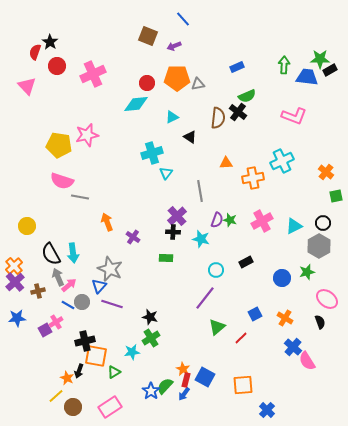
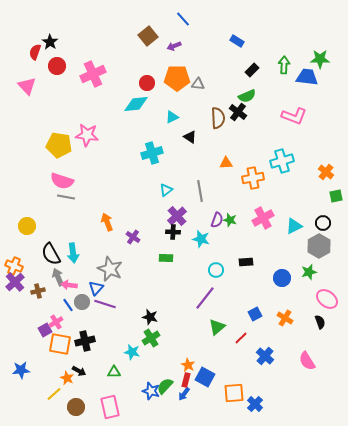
brown square at (148, 36): rotated 30 degrees clockwise
blue rectangle at (237, 67): moved 26 px up; rotated 56 degrees clockwise
black rectangle at (330, 70): moved 78 px left; rotated 16 degrees counterclockwise
gray triangle at (198, 84): rotated 16 degrees clockwise
brown semicircle at (218, 118): rotated 10 degrees counterclockwise
pink star at (87, 135): rotated 20 degrees clockwise
cyan cross at (282, 161): rotated 10 degrees clockwise
cyan triangle at (166, 173): moved 17 px down; rotated 16 degrees clockwise
gray line at (80, 197): moved 14 px left
pink cross at (262, 221): moved 1 px right, 3 px up
black rectangle at (246, 262): rotated 24 degrees clockwise
orange cross at (14, 266): rotated 24 degrees counterclockwise
green star at (307, 272): moved 2 px right
pink arrow at (69, 285): rotated 133 degrees counterclockwise
blue triangle at (99, 286): moved 3 px left, 2 px down
purple line at (112, 304): moved 7 px left
blue line at (68, 305): rotated 24 degrees clockwise
blue star at (17, 318): moved 4 px right, 52 px down
blue cross at (293, 347): moved 28 px left, 9 px down
cyan star at (132, 352): rotated 21 degrees clockwise
orange square at (96, 356): moved 36 px left, 12 px up
orange star at (183, 369): moved 5 px right, 4 px up
black arrow at (79, 371): rotated 80 degrees counterclockwise
green triangle at (114, 372): rotated 32 degrees clockwise
orange square at (243, 385): moved 9 px left, 8 px down
blue star at (151, 391): rotated 18 degrees counterclockwise
yellow line at (56, 396): moved 2 px left, 2 px up
brown circle at (73, 407): moved 3 px right
pink rectangle at (110, 407): rotated 70 degrees counterclockwise
blue cross at (267, 410): moved 12 px left, 6 px up
